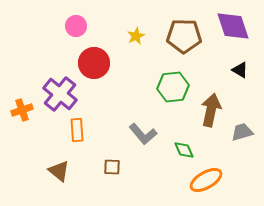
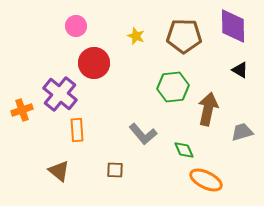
purple diamond: rotated 18 degrees clockwise
yellow star: rotated 24 degrees counterclockwise
brown arrow: moved 3 px left, 1 px up
brown square: moved 3 px right, 3 px down
orange ellipse: rotated 56 degrees clockwise
